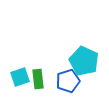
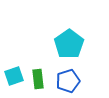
cyan pentagon: moved 15 px left, 17 px up; rotated 12 degrees clockwise
cyan square: moved 6 px left, 1 px up
